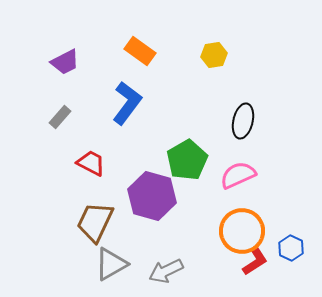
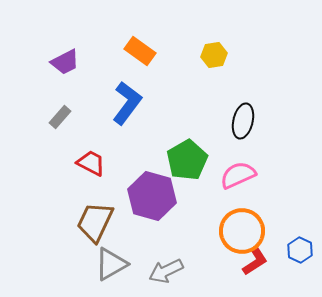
blue hexagon: moved 9 px right, 2 px down
